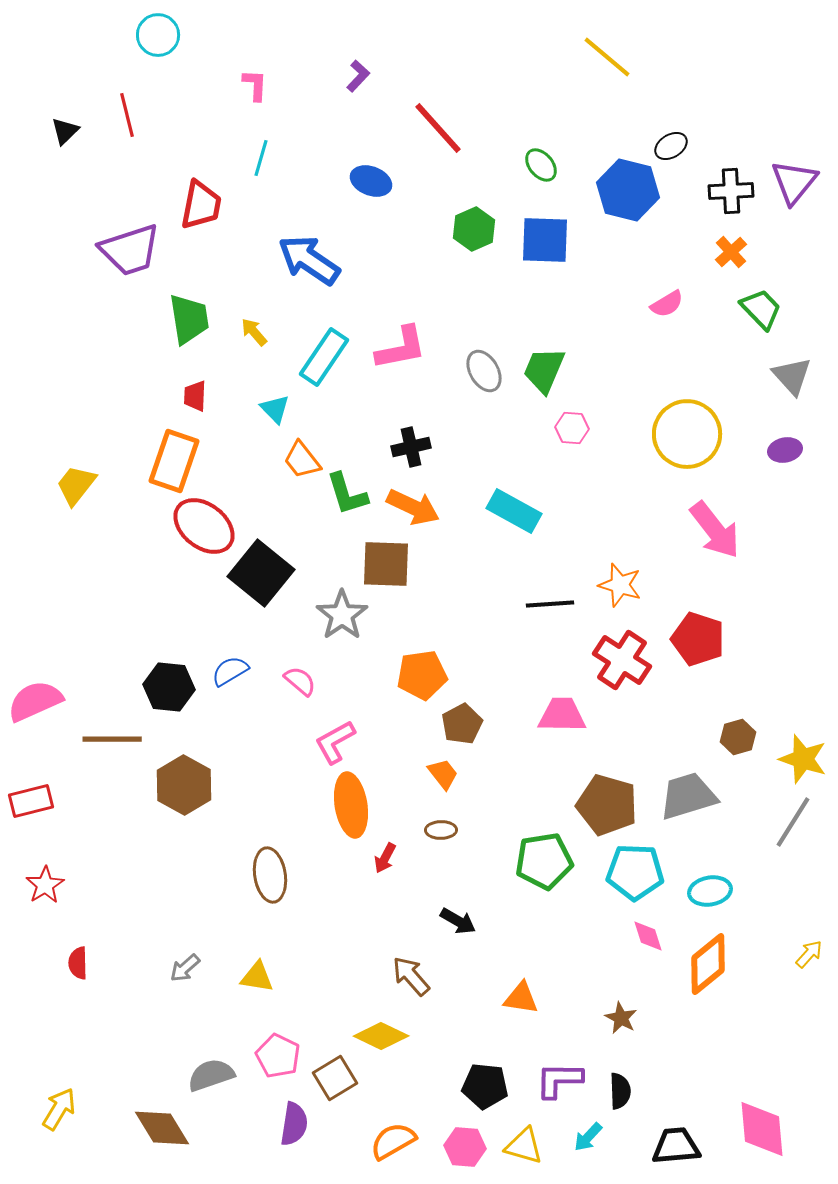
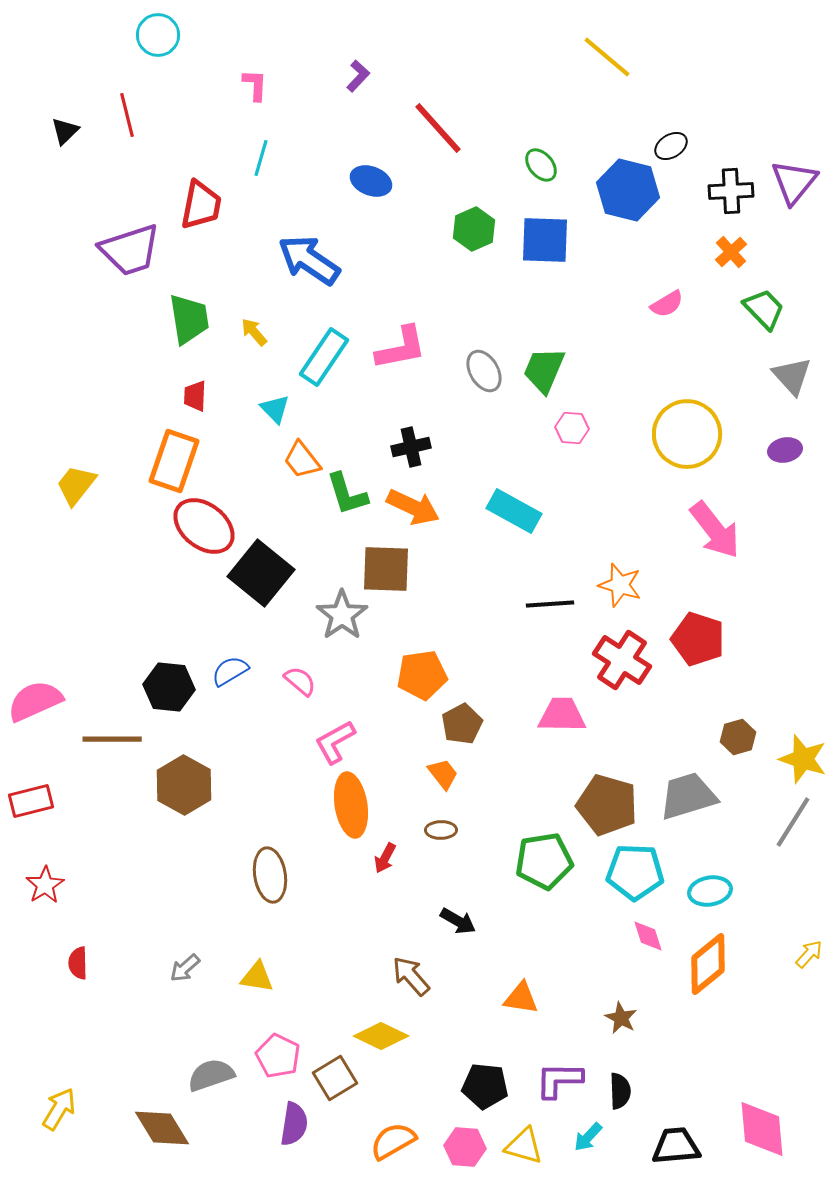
green trapezoid at (761, 309): moved 3 px right
brown square at (386, 564): moved 5 px down
